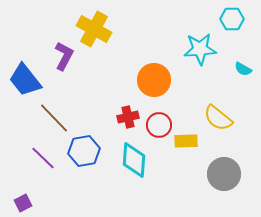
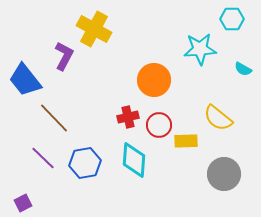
blue hexagon: moved 1 px right, 12 px down
